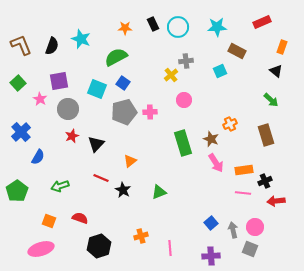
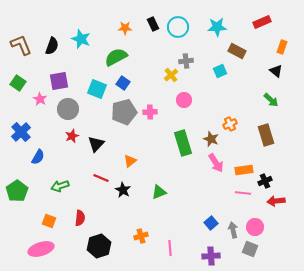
green square at (18, 83): rotated 14 degrees counterclockwise
red semicircle at (80, 218): rotated 77 degrees clockwise
